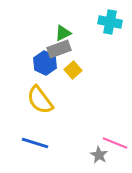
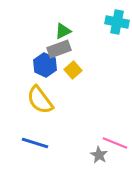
cyan cross: moved 7 px right
green triangle: moved 2 px up
blue hexagon: moved 2 px down
